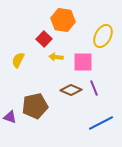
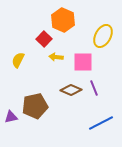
orange hexagon: rotated 15 degrees clockwise
purple triangle: moved 1 px right; rotated 32 degrees counterclockwise
